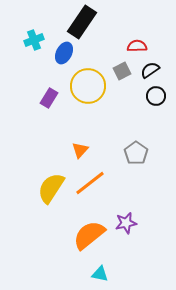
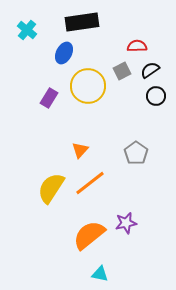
black rectangle: rotated 48 degrees clockwise
cyan cross: moved 7 px left, 10 px up; rotated 30 degrees counterclockwise
